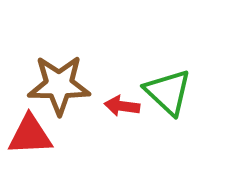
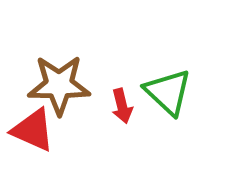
red arrow: rotated 112 degrees counterclockwise
red triangle: moved 3 px right, 5 px up; rotated 27 degrees clockwise
